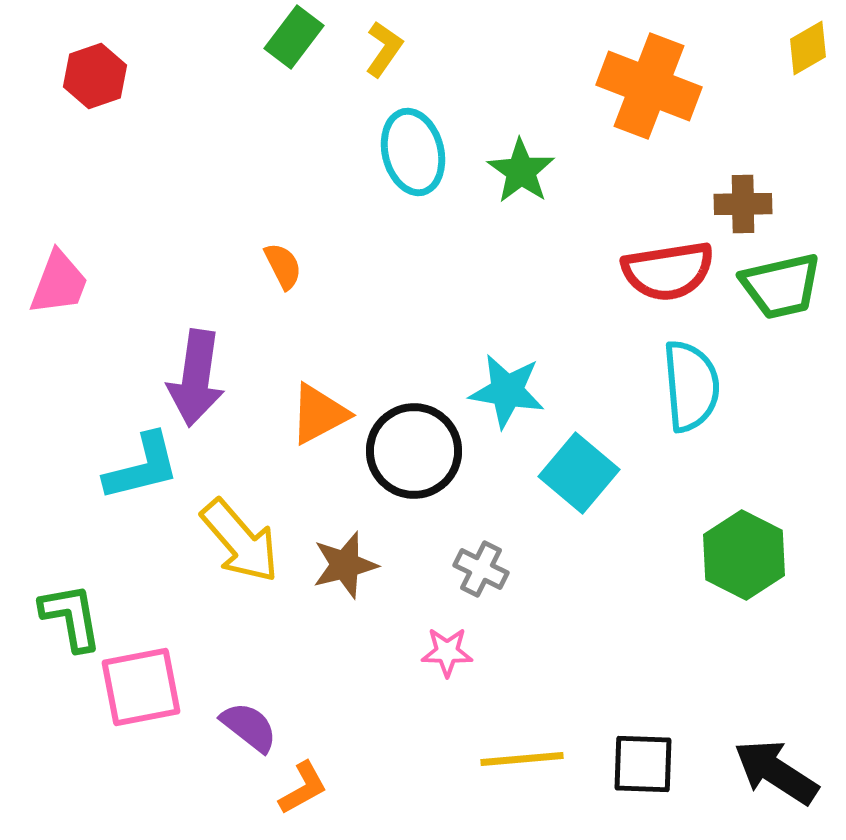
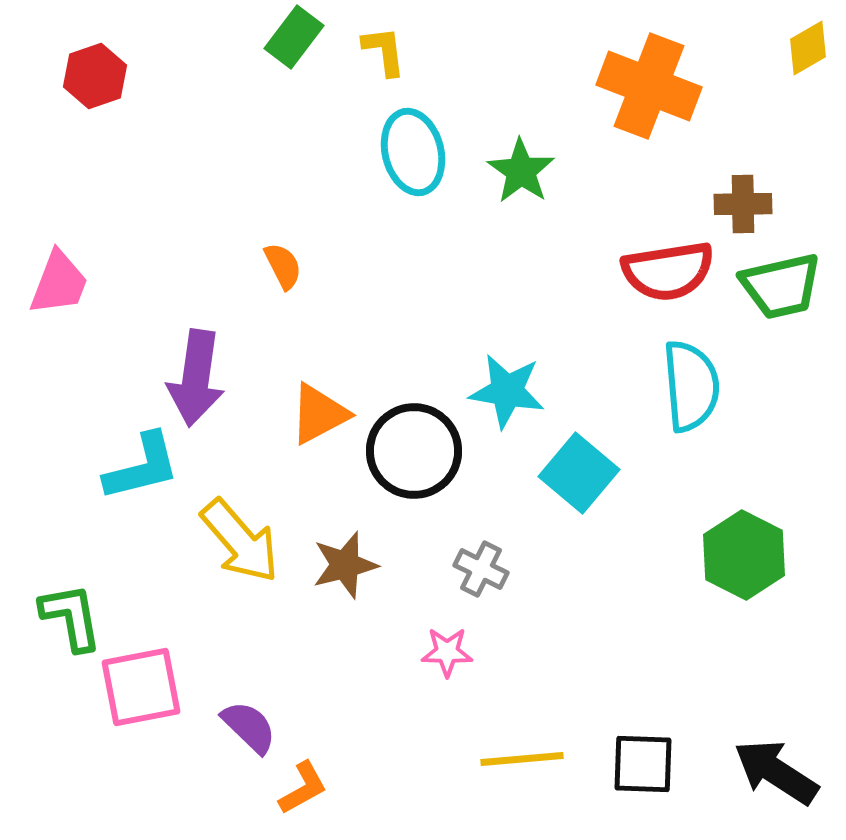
yellow L-shape: moved 2 px down; rotated 42 degrees counterclockwise
purple semicircle: rotated 6 degrees clockwise
